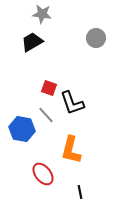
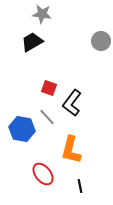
gray circle: moved 5 px right, 3 px down
black L-shape: rotated 56 degrees clockwise
gray line: moved 1 px right, 2 px down
black line: moved 6 px up
